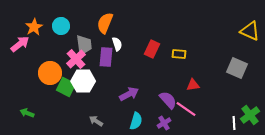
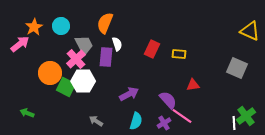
gray trapezoid: rotated 20 degrees counterclockwise
pink line: moved 4 px left, 7 px down
green cross: moved 4 px left, 1 px down
